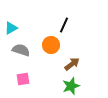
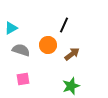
orange circle: moved 3 px left
brown arrow: moved 10 px up
